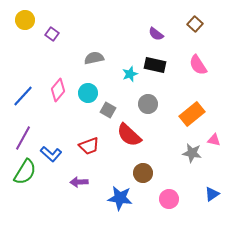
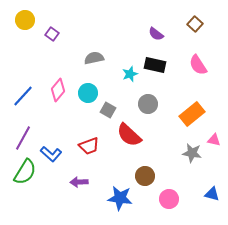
brown circle: moved 2 px right, 3 px down
blue triangle: rotated 49 degrees clockwise
